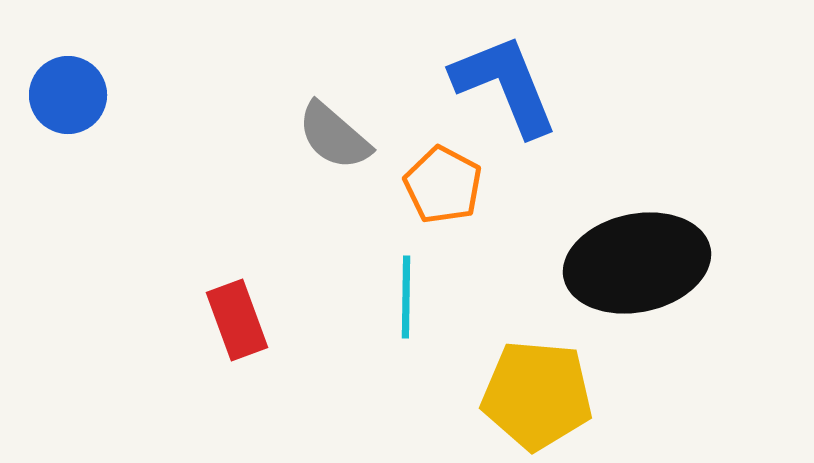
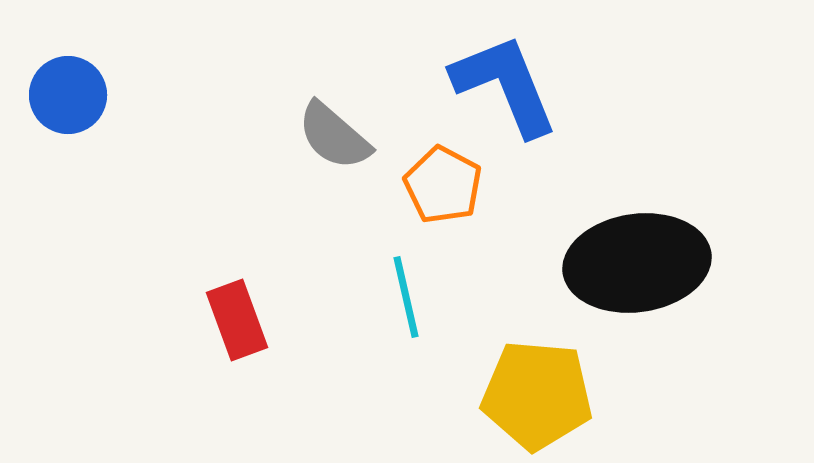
black ellipse: rotated 4 degrees clockwise
cyan line: rotated 14 degrees counterclockwise
